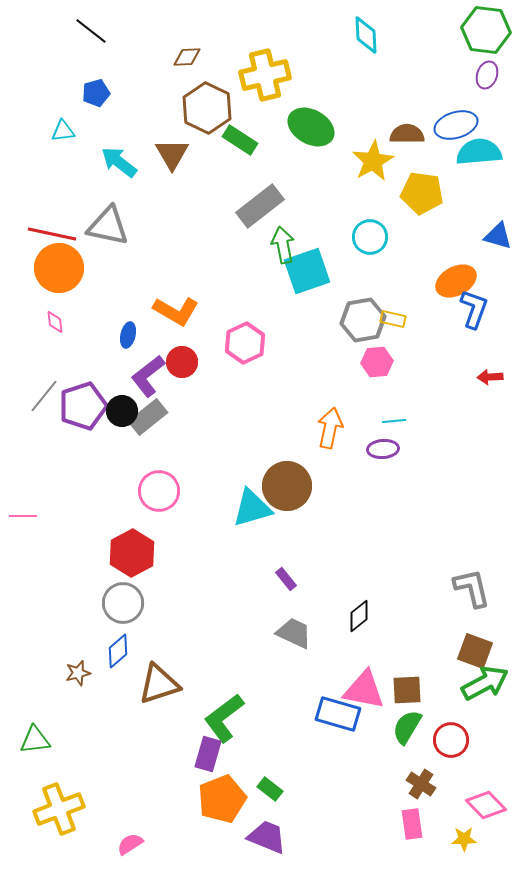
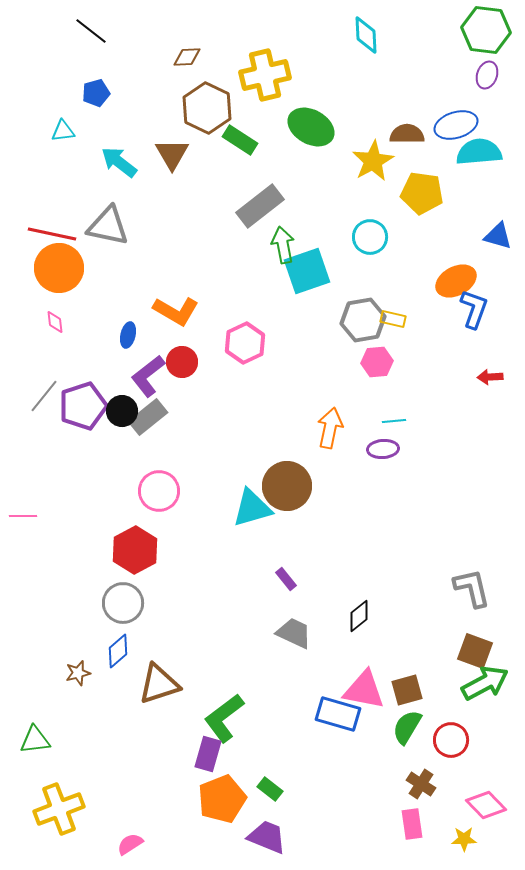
red hexagon at (132, 553): moved 3 px right, 3 px up
brown square at (407, 690): rotated 12 degrees counterclockwise
